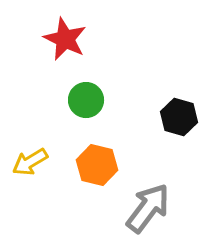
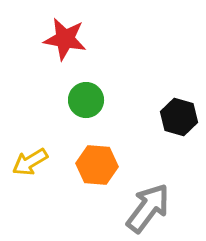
red star: rotated 15 degrees counterclockwise
orange hexagon: rotated 9 degrees counterclockwise
